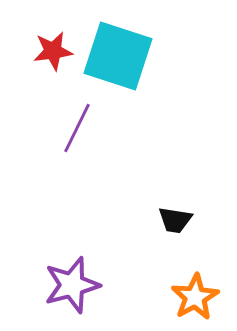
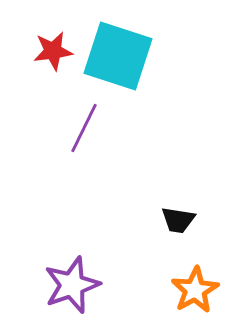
purple line: moved 7 px right
black trapezoid: moved 3 px right
purple star: rotated 4 degrees counterclockwise
orange star: moved 7 px up
